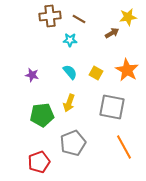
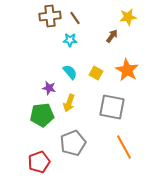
brown line: moved 4 px left, 1 px up; rotated 24 degrees clockwise
brown arrow: moved 3 px down; rotated 24 degrees counterclockwise
purple star: moved 17 px right, 13 px down
